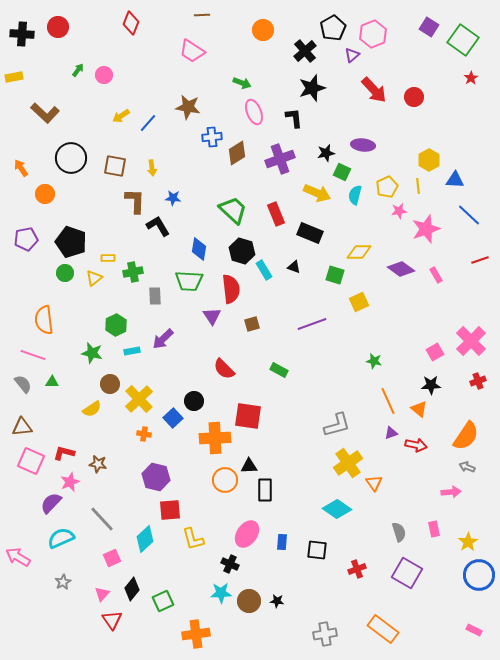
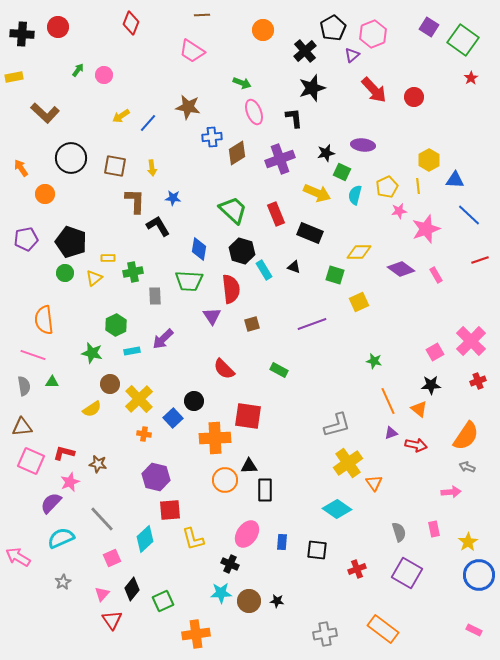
gray semicircle at (23, 384): moved 1 px right, 2 px down; rotated 30 degrees clockwise
